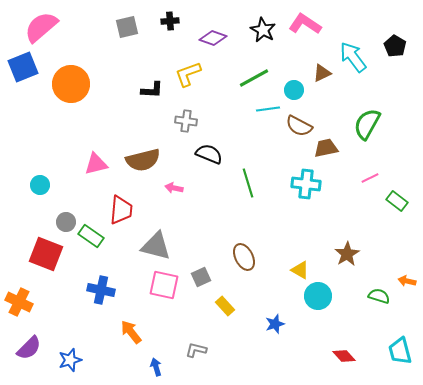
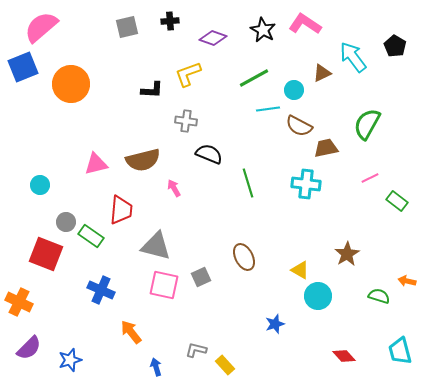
pink arrow at (174, 188): rotated 48 degrees clockwise
blue cross at (101, 290): rotated 12 degrees clockwise
yellow rectangle at (225, 306): moved 59 px down
